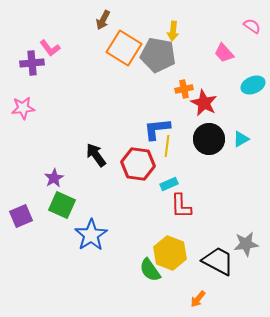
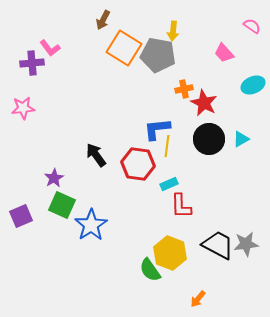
blue star: moved 10 px up
black trapezoid: moved 16 px up
